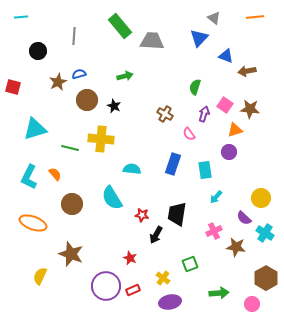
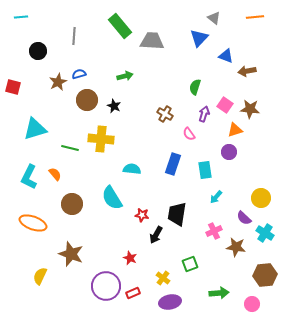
brown hexagon at (266, 278): moved 1 px left, 3 px up; rotated 25 degrees clockwise
red rectangle at (133, 290): moved 3 px down
